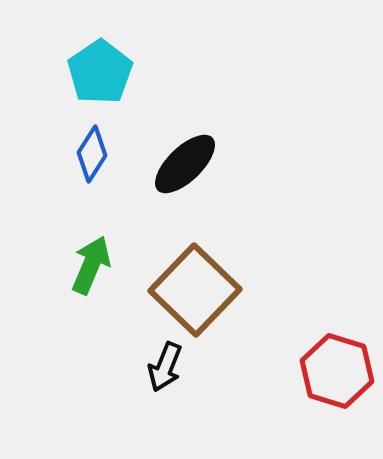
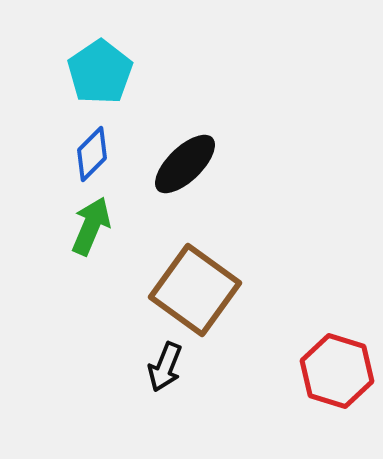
blue diamond: rotated 12 degrees clockwise
green arrow: moved 39 px up
brown square: rotated 8 degrees counterclockwise
